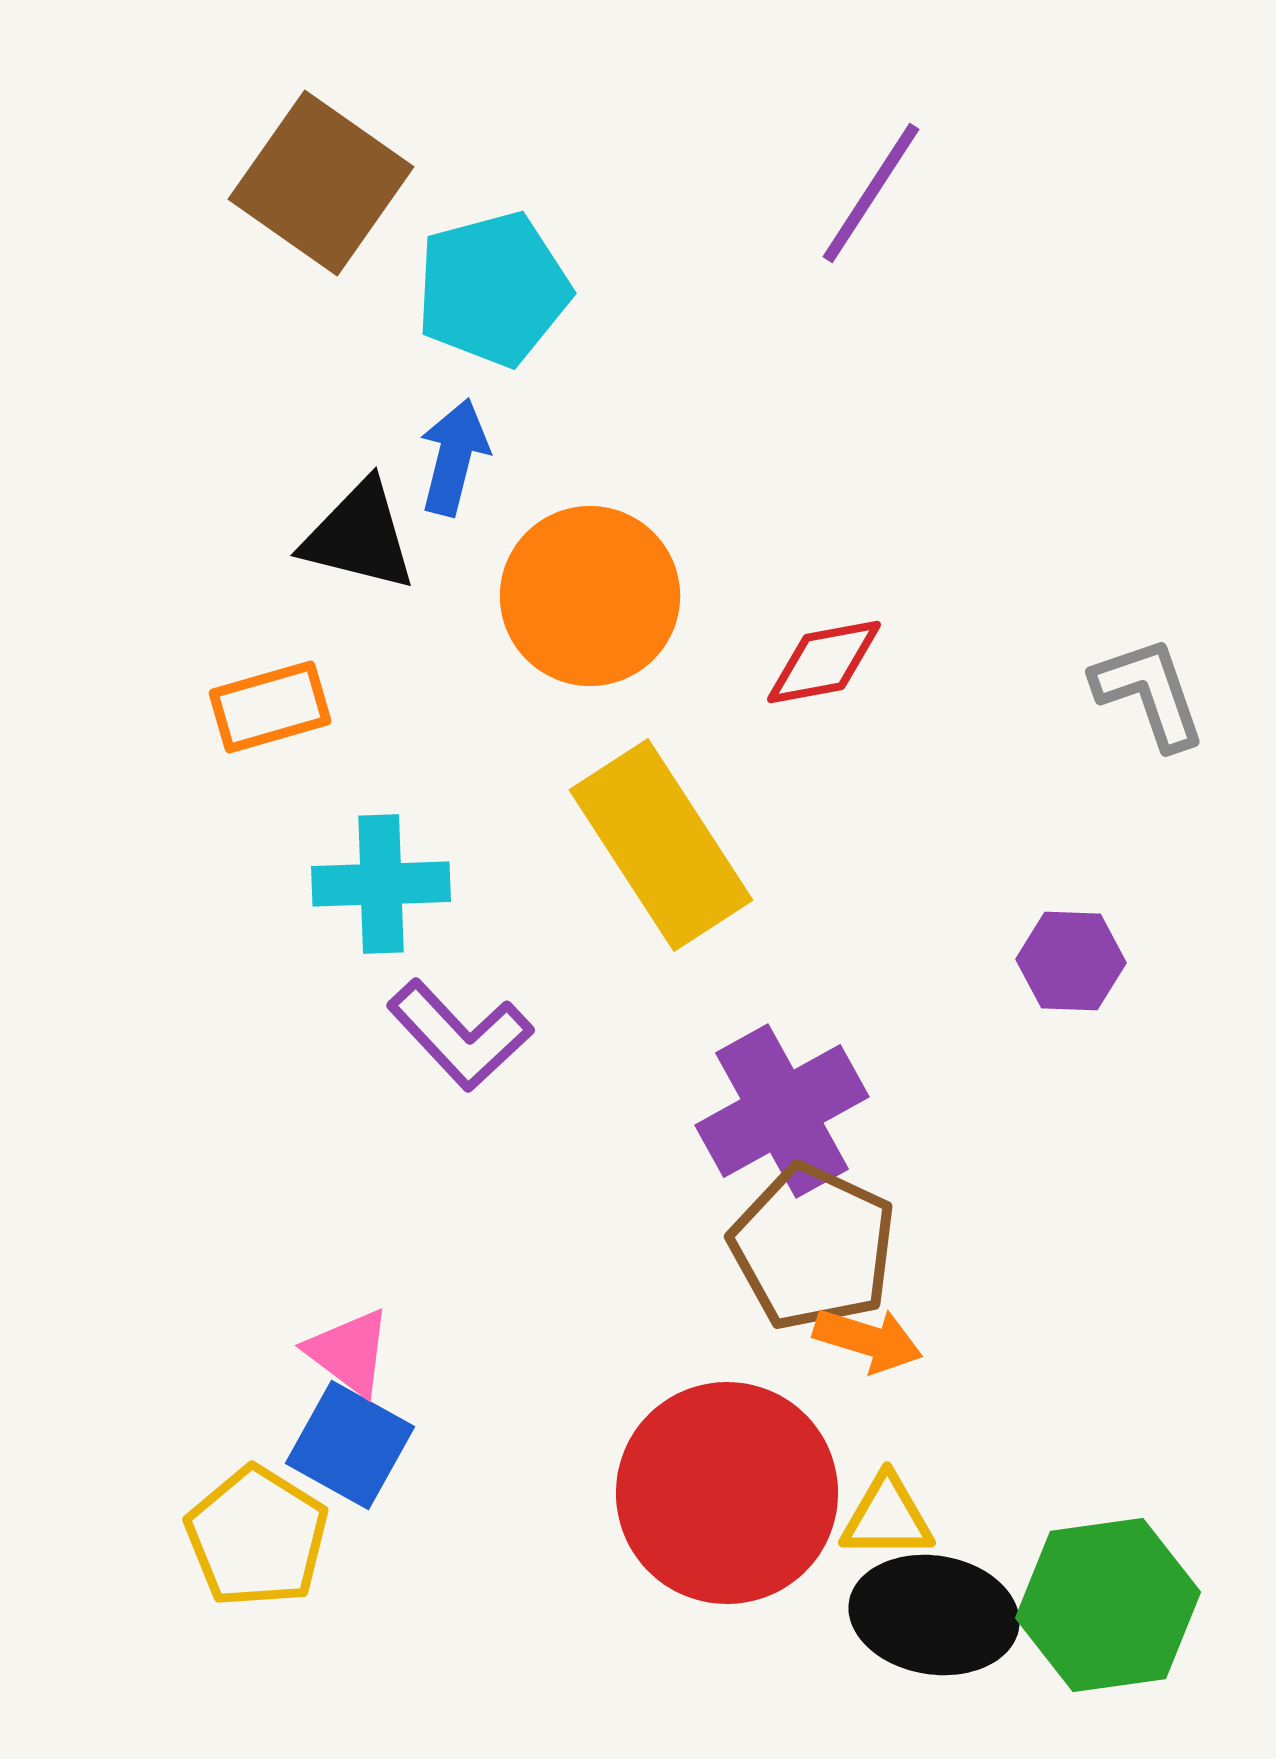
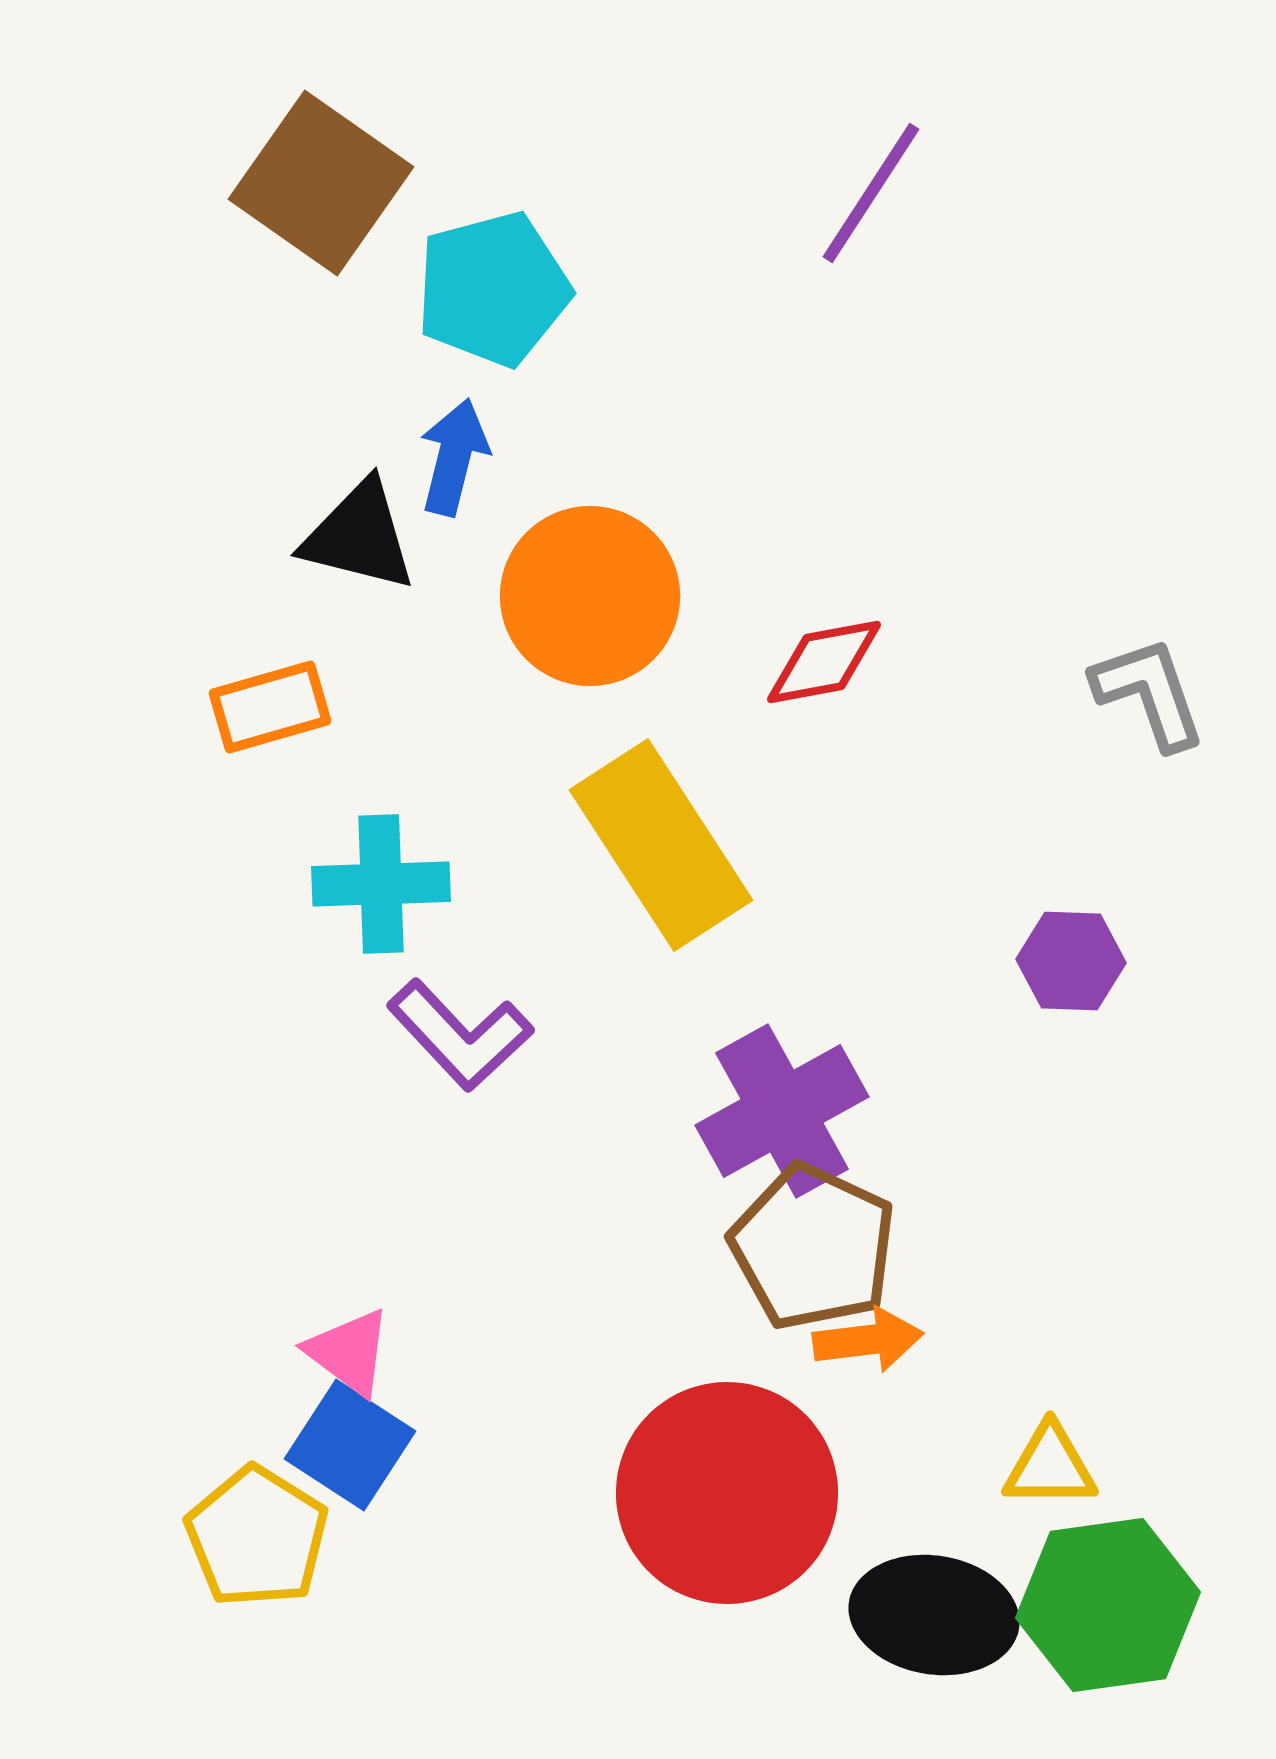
orange arrow: rotated 24 degrees counterclockwise
blue square: rotated 4 degrees clockwise
yellow triangle: moved 163 px right, 51 px up
